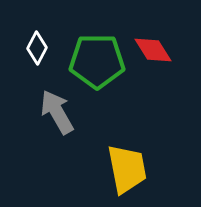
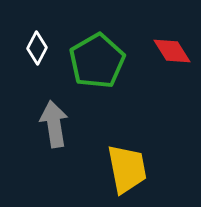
red diamond: moved 19 px right, 1 px down
green pentagon: rotated 30 degrees counterclockwise
gray arrow: moved 3 px left, 12 px down; rotated 21 degrees clockwise
